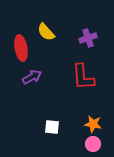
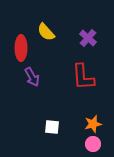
purple cross: rotated 30 degrees counterclockwise
red ellipse: rotated 10 degrees clockwise
purple arrow: rotated 90 degrees clockwise
orange star: rotated 24 degrees counterclockwise
